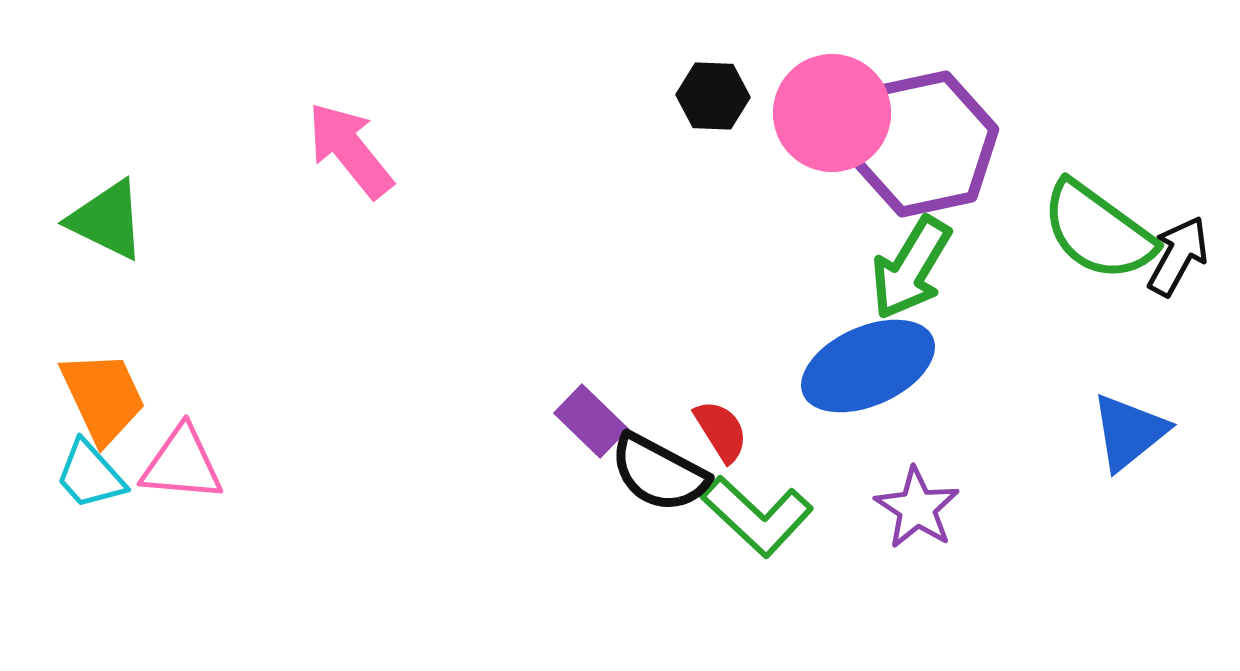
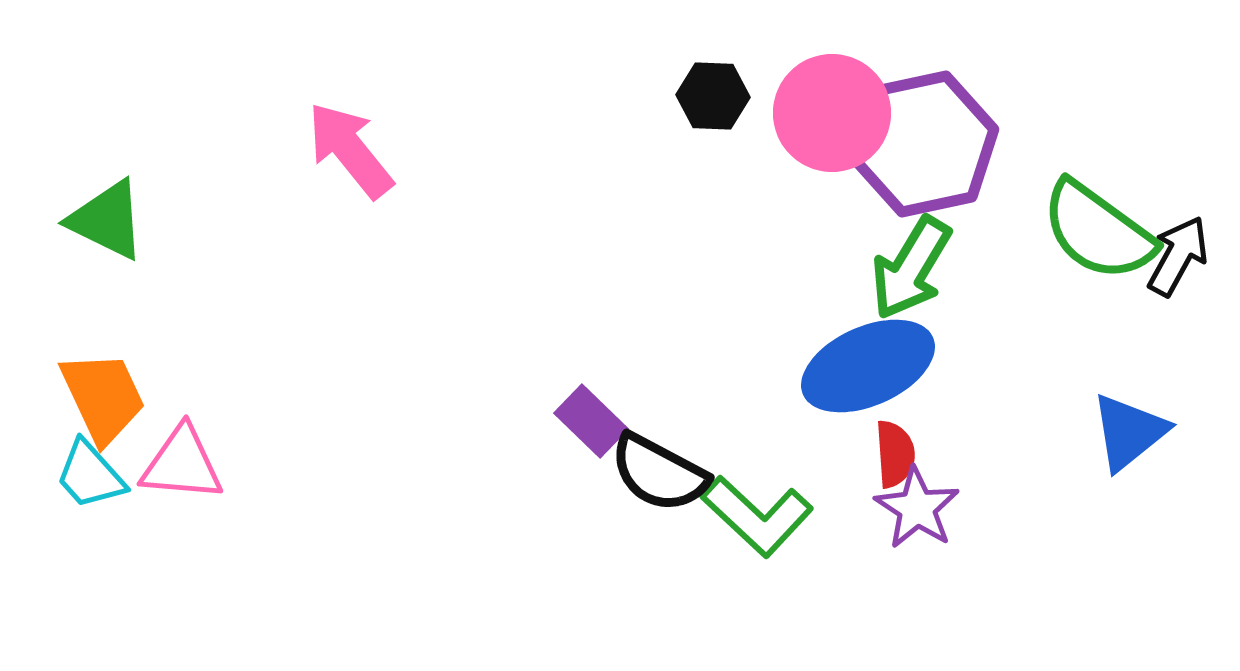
red semicircle: moved 174 px right, 23 px down; rotated 28 degrees clockwise
